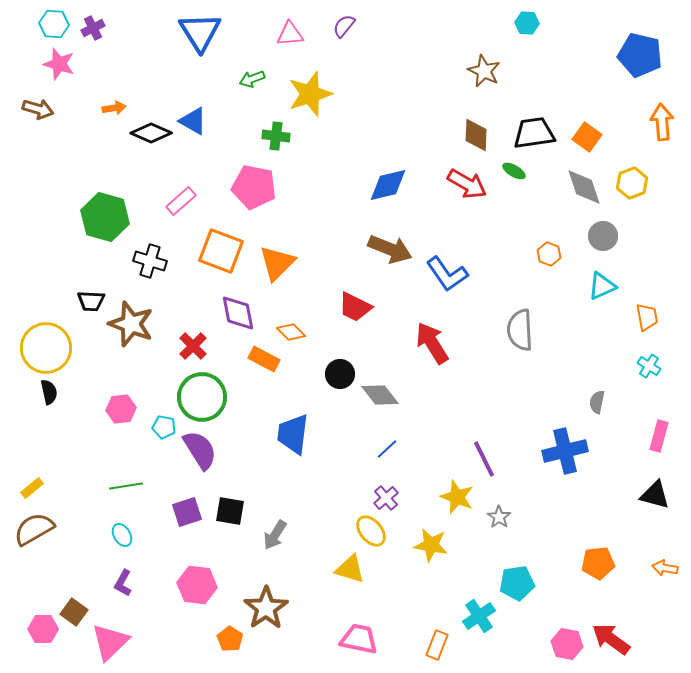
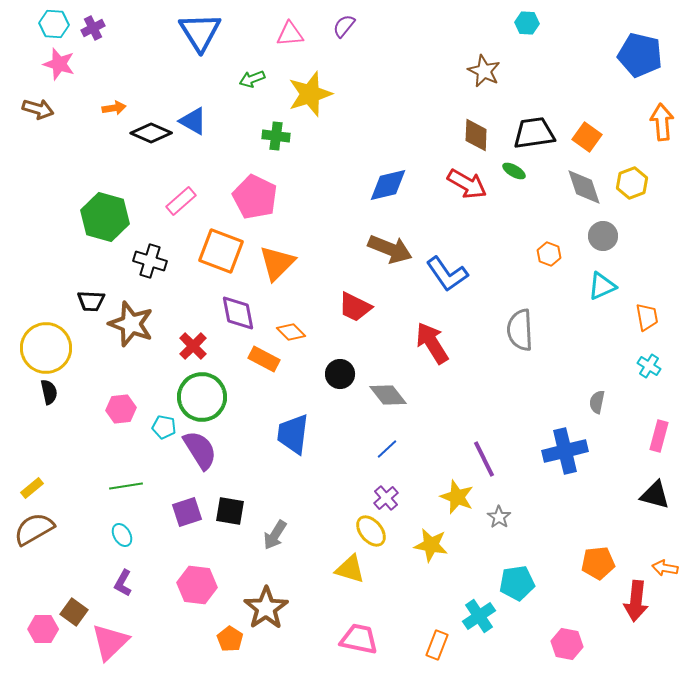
pink pentagon at (254, 187): moved 1 px right, 10 px down; rotated 15 degrees clockwise
gray diamond at (380, 395): moved 8 px right
red arrow at (611, 639): moved 25 px right, 38 px up; rotated 120 degrees counterclockwise
